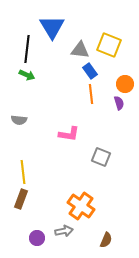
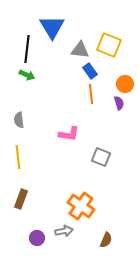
gray semicircle: rotated 77 degrees clockwise
yellow line: moved 5 px left, 15 px up
